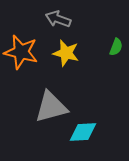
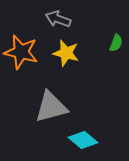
green semicircle: moved 4 px up
cyan diamond: moved 8 px down; rotated 44 degrees clockwise
